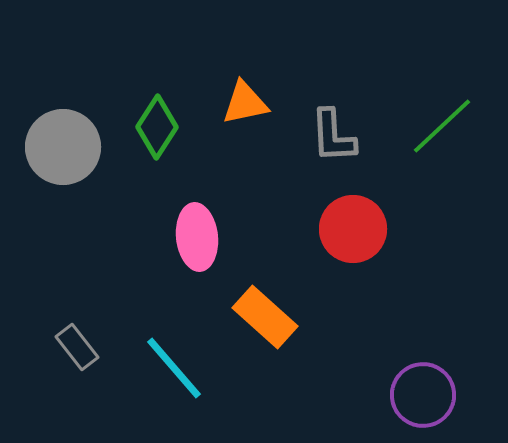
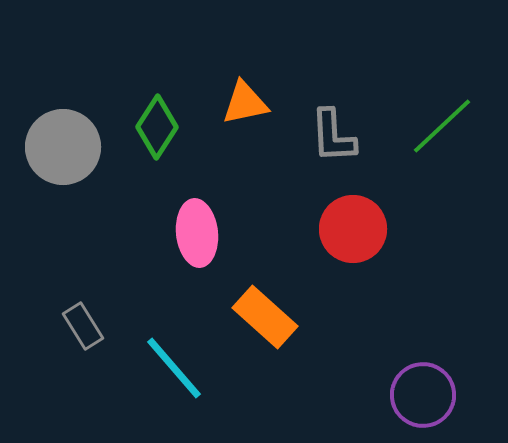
pink ellipse: moved 4 px up
gray rectangle: moved 6 px right, 21 px up; rotated 6 degrees clockwise
